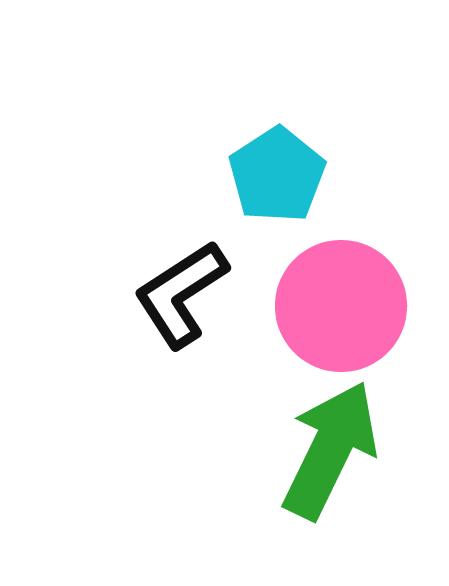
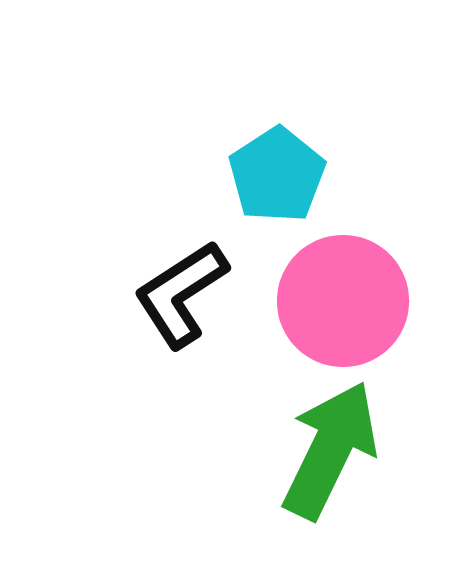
pink circle: moved 2 px right, 5 px up
